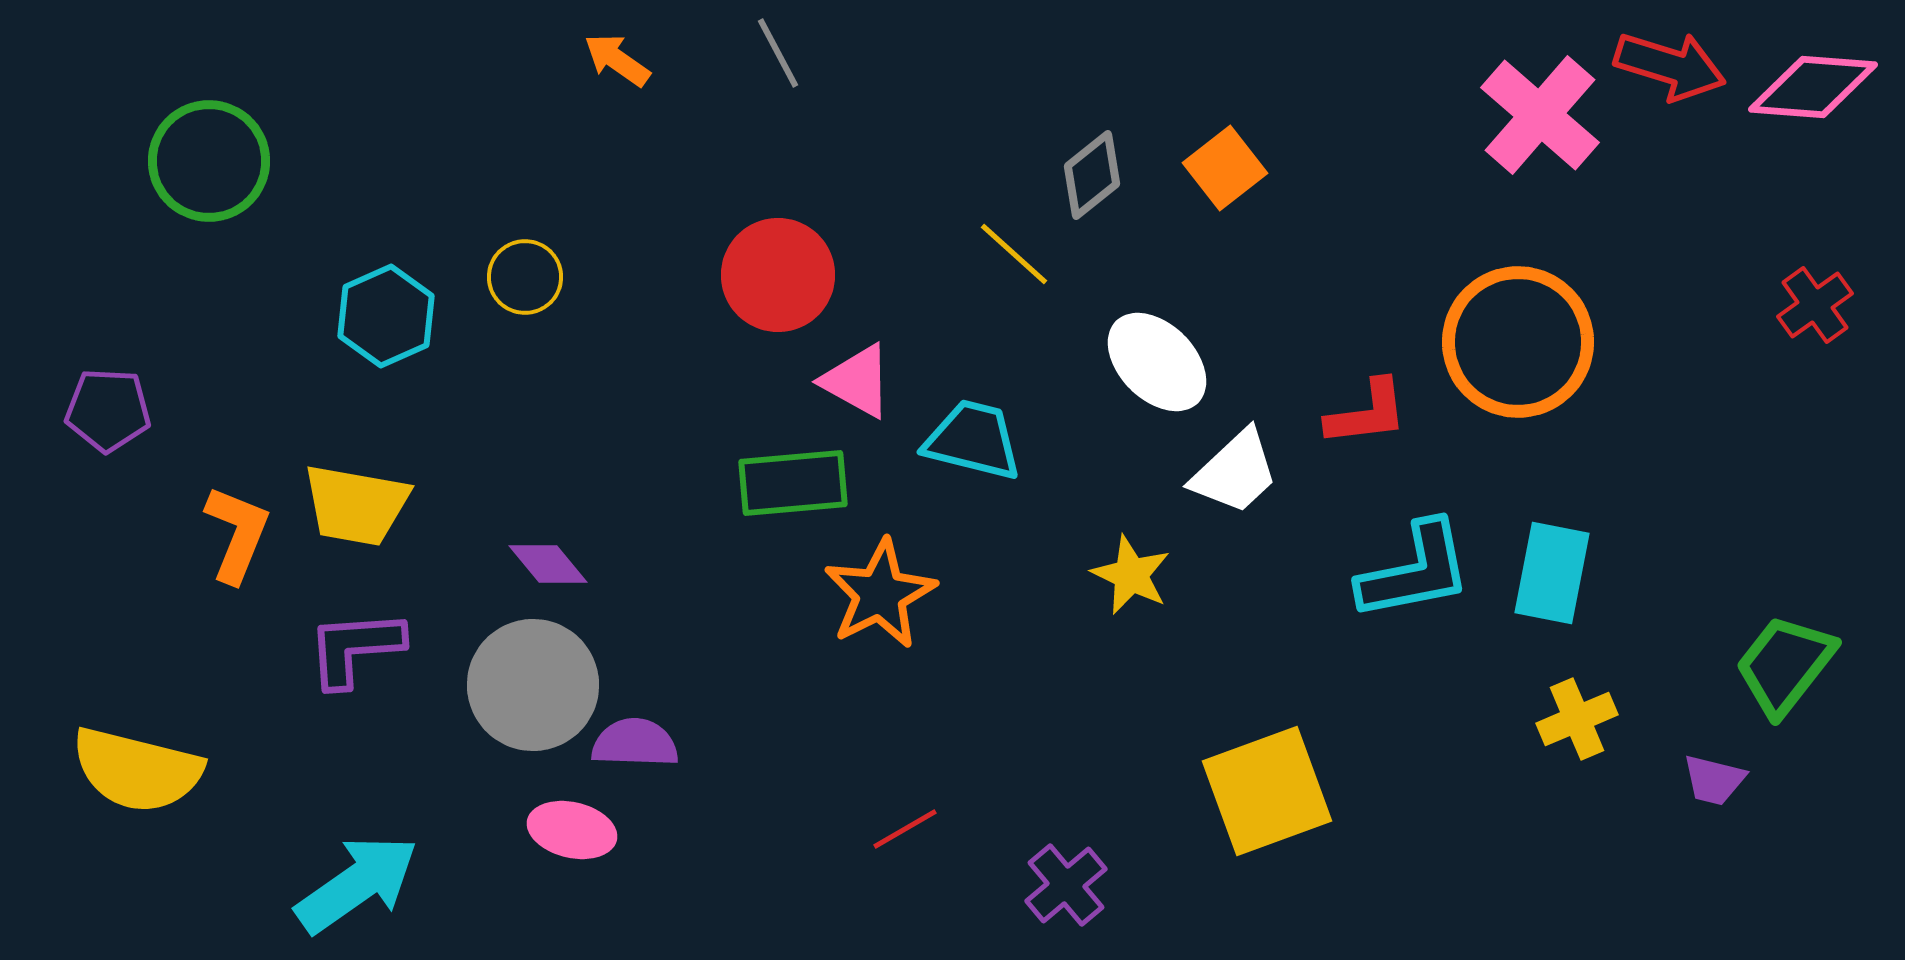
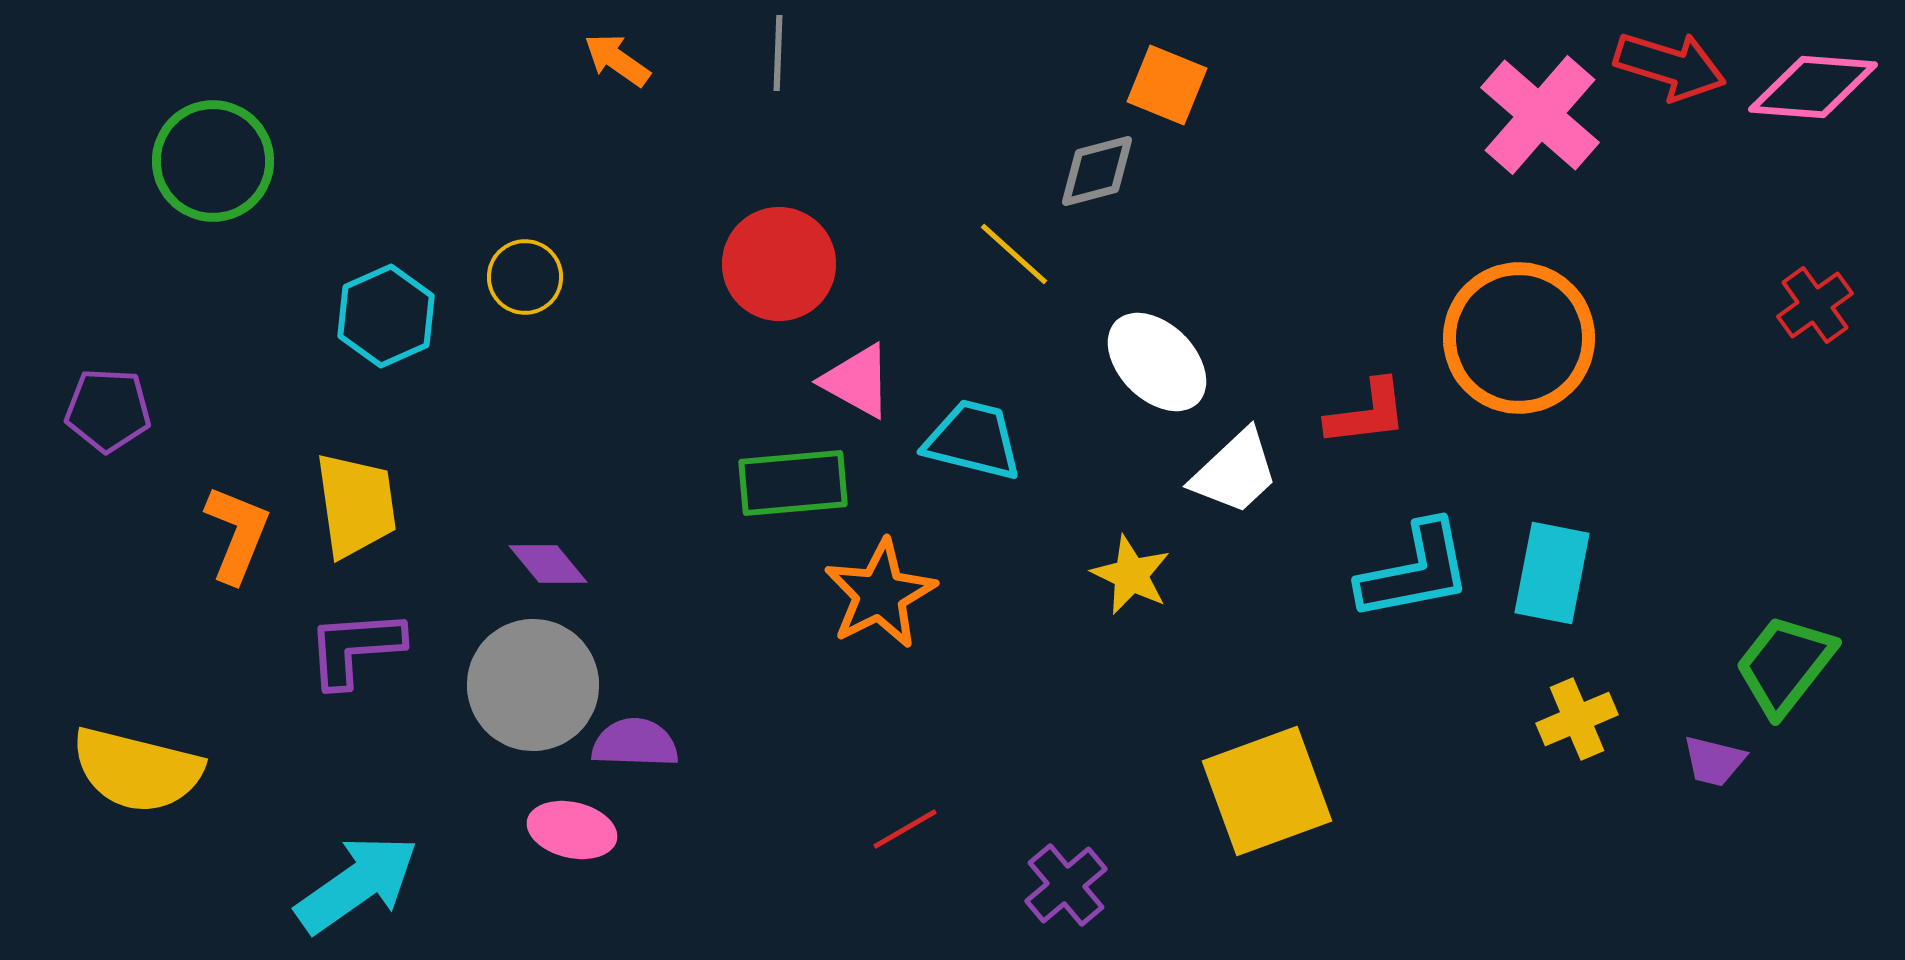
gray line: rotated 30 degrees clockwise
green circle: moved 4 px right
orange square: moved 58 px left, 83 px up; rotated 30 degrees counterclockwise
gray diamond: moved 5 px right, 4 px up; rotated 24 degrees clockwise
red circle: moved 1 px right, 11 px up
orange circle: moved 1 px right, 4 px up
yellow trapezoid: rotated 108 degrees counterclockwise
purple trapezoid: moved 19 px up
